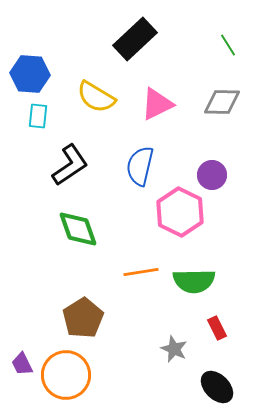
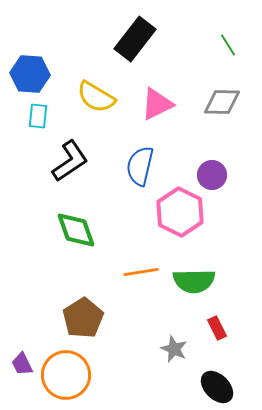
black rectangle: rotated 9 degrees counterclockwise
black L-shape: moved 4 px up
green diamond: moved 2 px left, 1 px down
